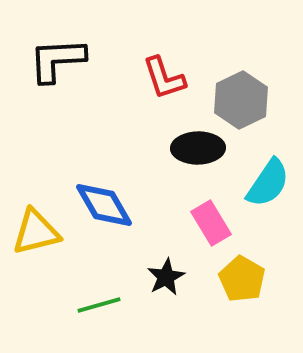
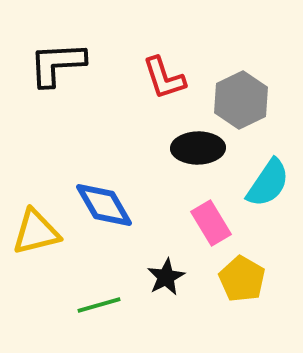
black L-shape: moved 4 px down
